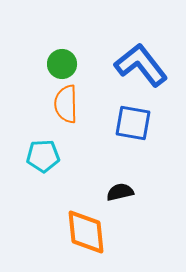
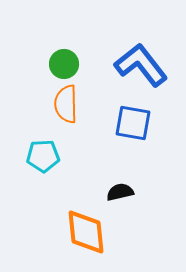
green circle: moved 2 px right
